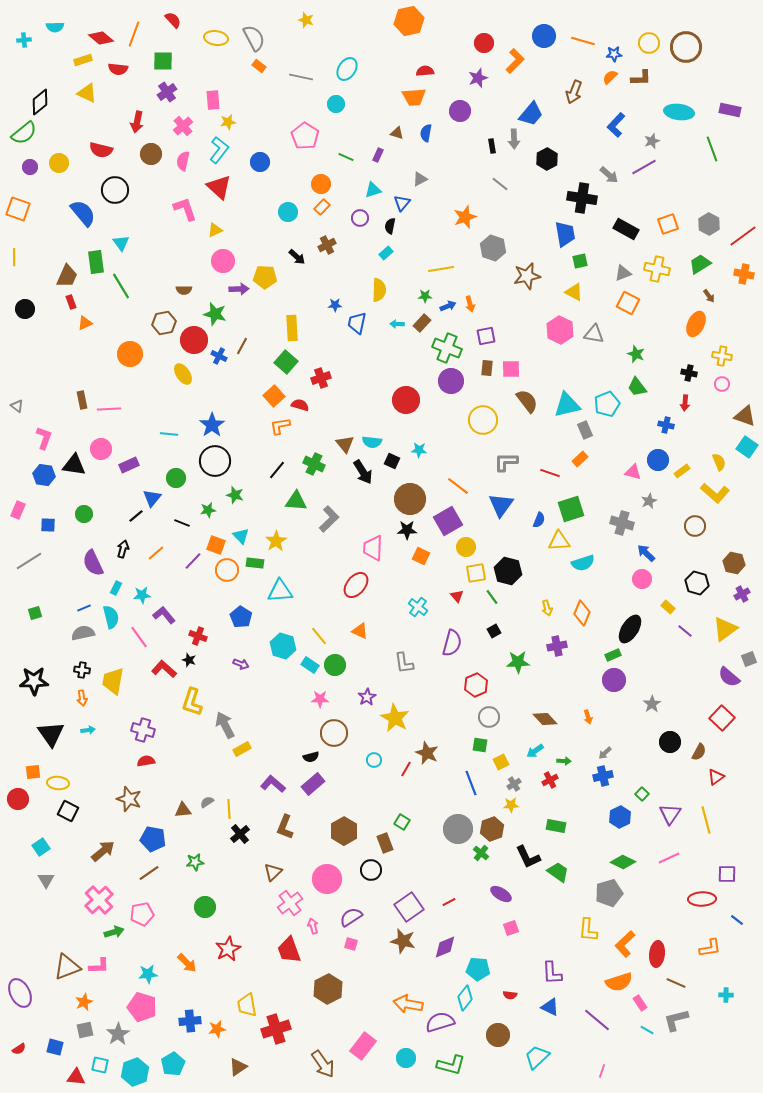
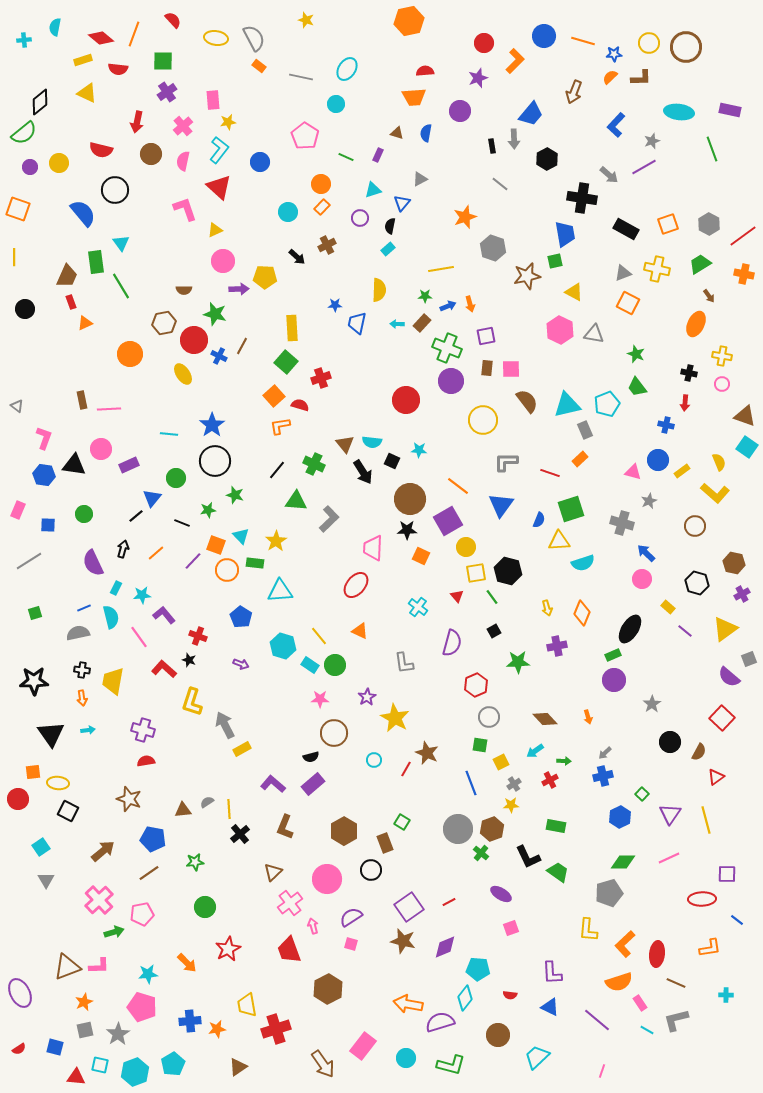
cyan semicircle at (55, 27): rotated 102 degrees clockwise
cyan rectangle at (386, 253): moved 2 px right, 4 px up
green square at (580, 261): moved 25 px left
gray semicircle at (83, 633): moved 5 px left
green diamond at (623, 862): rotated 25 degrees counterclockwise
